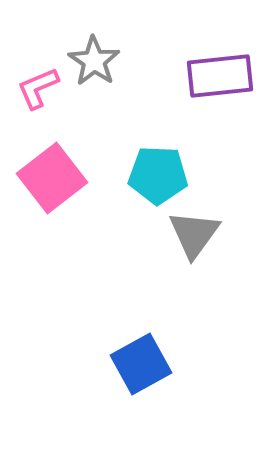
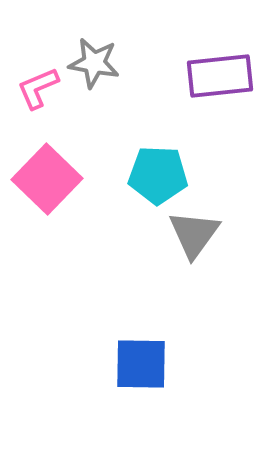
gray star: moved 2 px down; rotated 24 degrees counterclockwise
pink square: moved 5 px left, 1 px down; rotated 8 degrees counterclockwise
blue square: rotated 30 degrees clockwise
